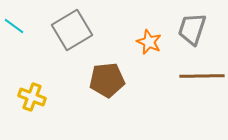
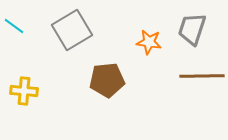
orange star: rotated 15 degrees counterclockwise
yellow cross: moved 8 px left, 6 px up; rotated 16 degrees counterclockwise
